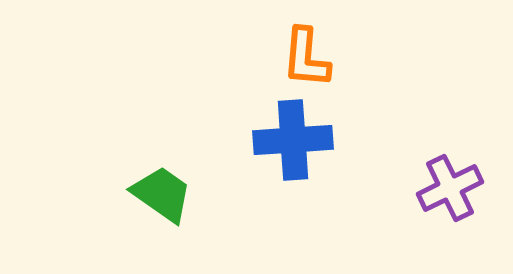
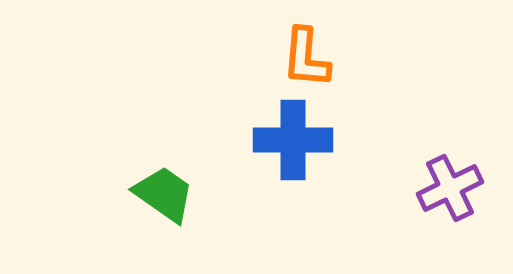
blue cross: rotated 4 degrees clockwise
green trapezoid: moved 2 px right
